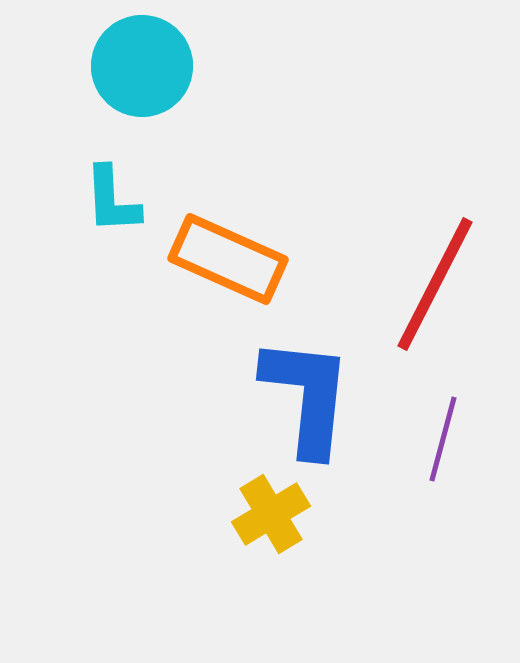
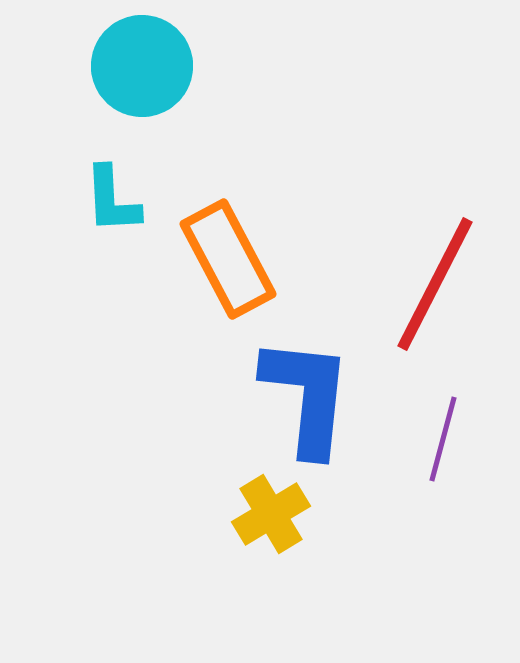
orange rectangle: rotated 38 degrees clockwise
